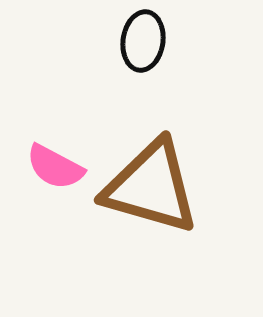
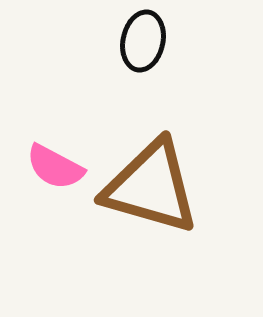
black ellipse: rotated 4 degrees clockwise
